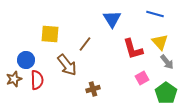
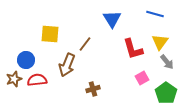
yellow triangle: rotated 18 degrees clockwise
brown arrow: rotated 60 degrees clockwise
red semicircle: rotated 96 degrees counterclockwise
